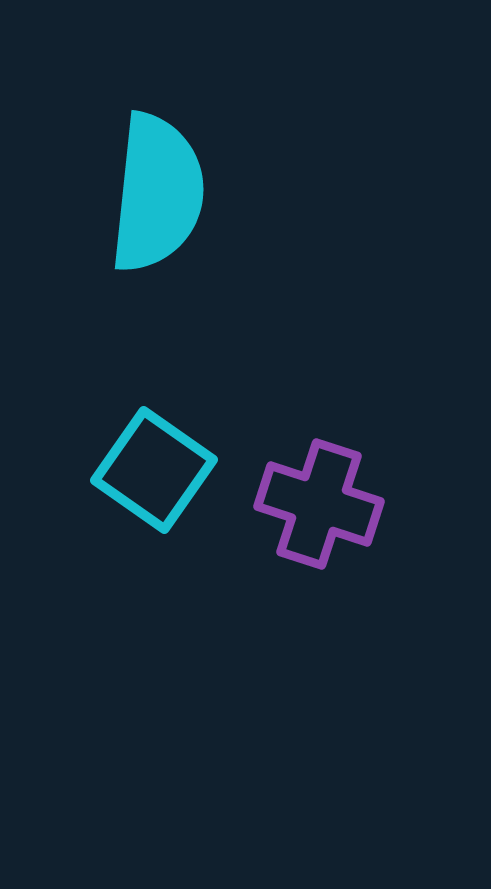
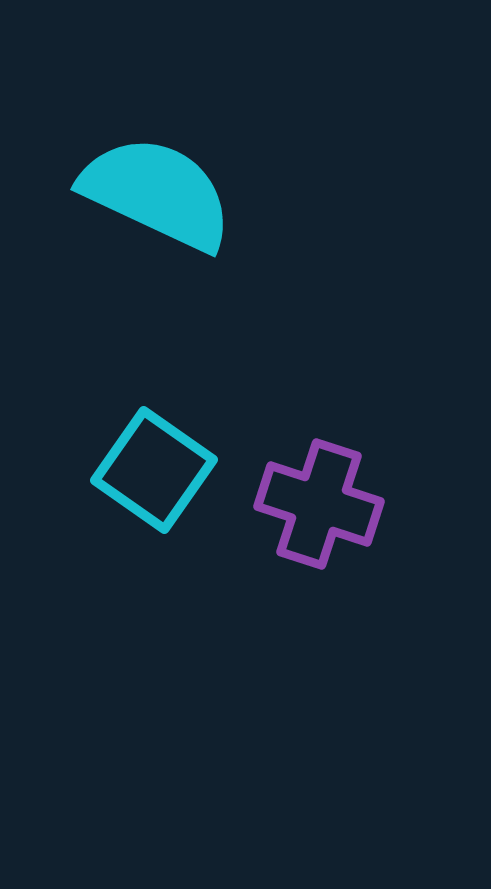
cyan semicircle: rotated 71 degrees counterclockwise
